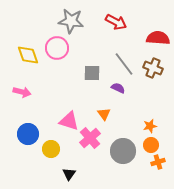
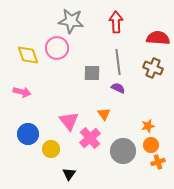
red arrow: rotated 120 degrees counterclockwise
gray line: moved 6 px left, 2 px up; rotated 30 degrees clockwise
pink triangle: rotated 35 degrees clockwise
orange star: moved 2 px left
